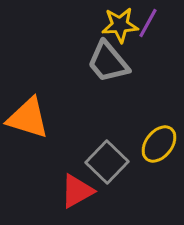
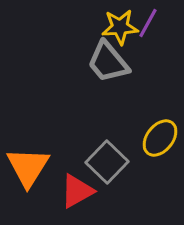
yellow star: moved 2 px down
orange triangle: moved 49 px down; rotated 45 degrees clockwise
yellow ellipse: moved 1 px right, 6 px up
